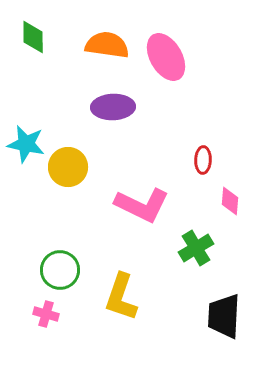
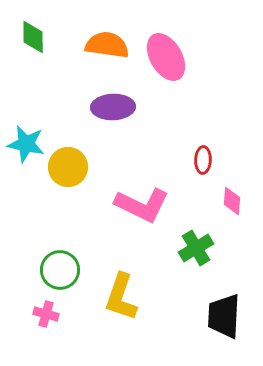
pink diamond: moved 2 px right
